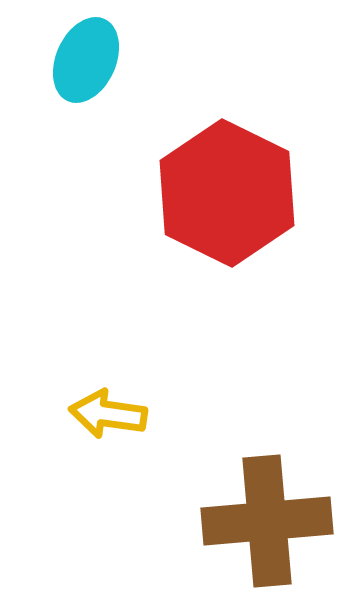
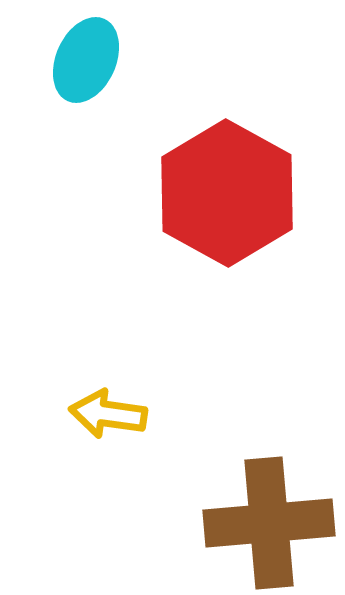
red hexagon: rotated 3 degrees clockwise
brown cross: moved 2 px right, 2 px down
